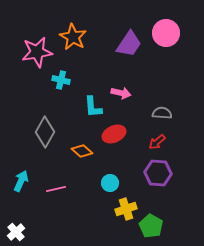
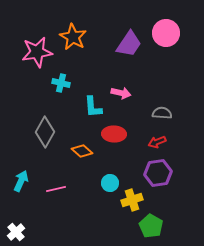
cyan cross: moved 3 px down
red ellipse: rotated 25 degrees clockwise
red arrow: rotated 18 degrees clockwise
purple hexagon: rotated 12 degrees counterclockwise
yellow cross: moved 6 px right, 9 px up
